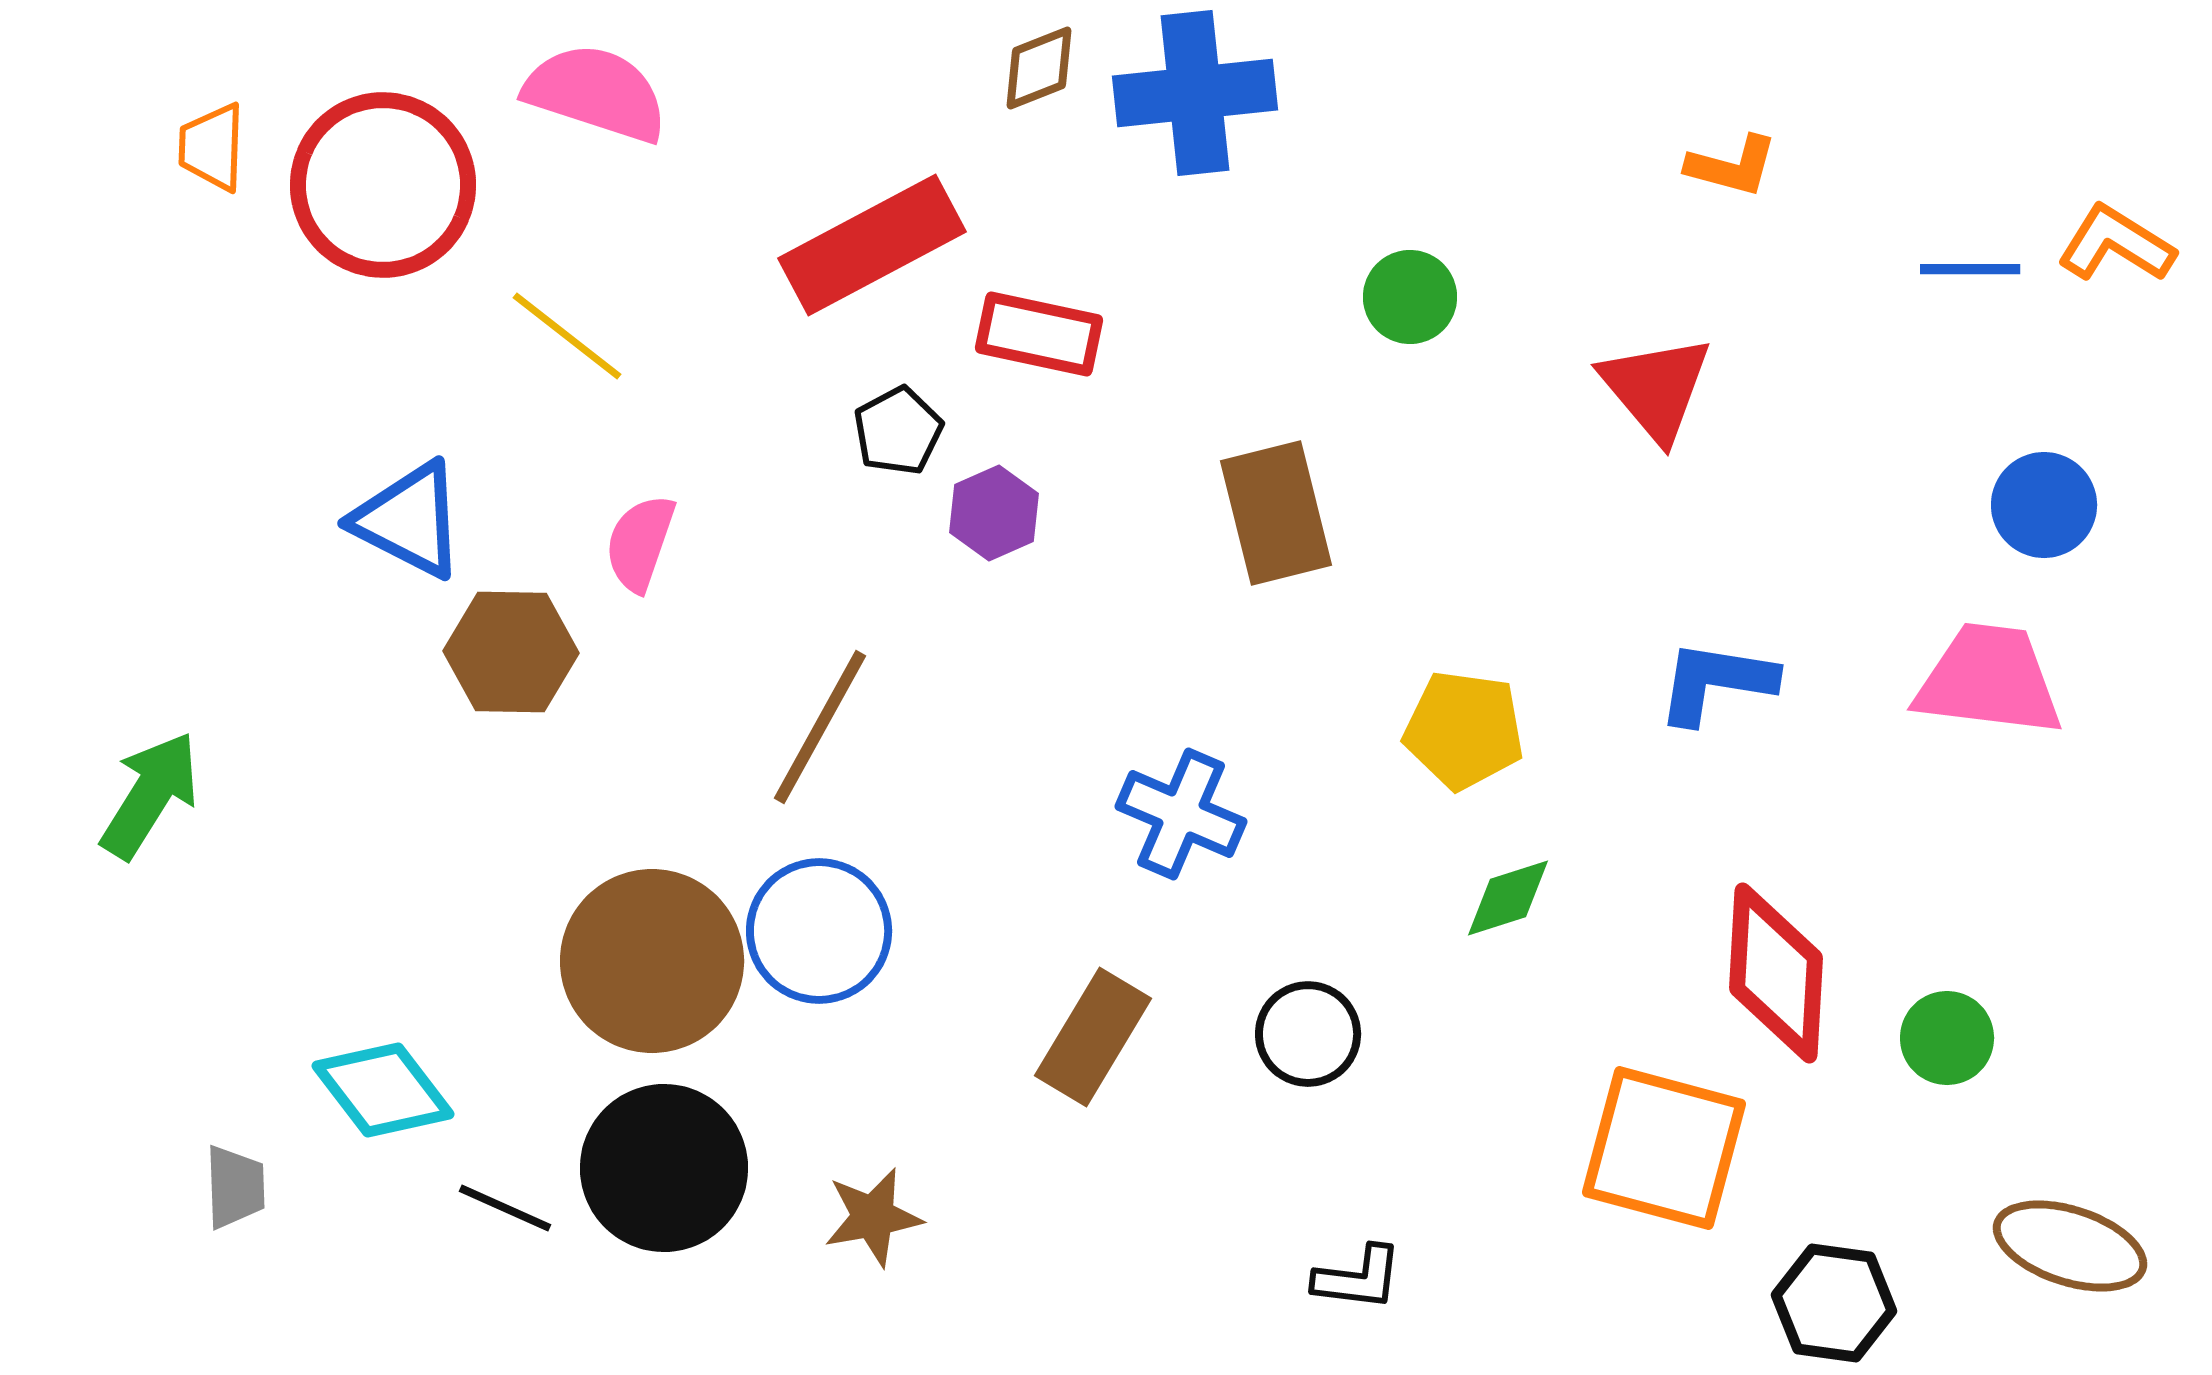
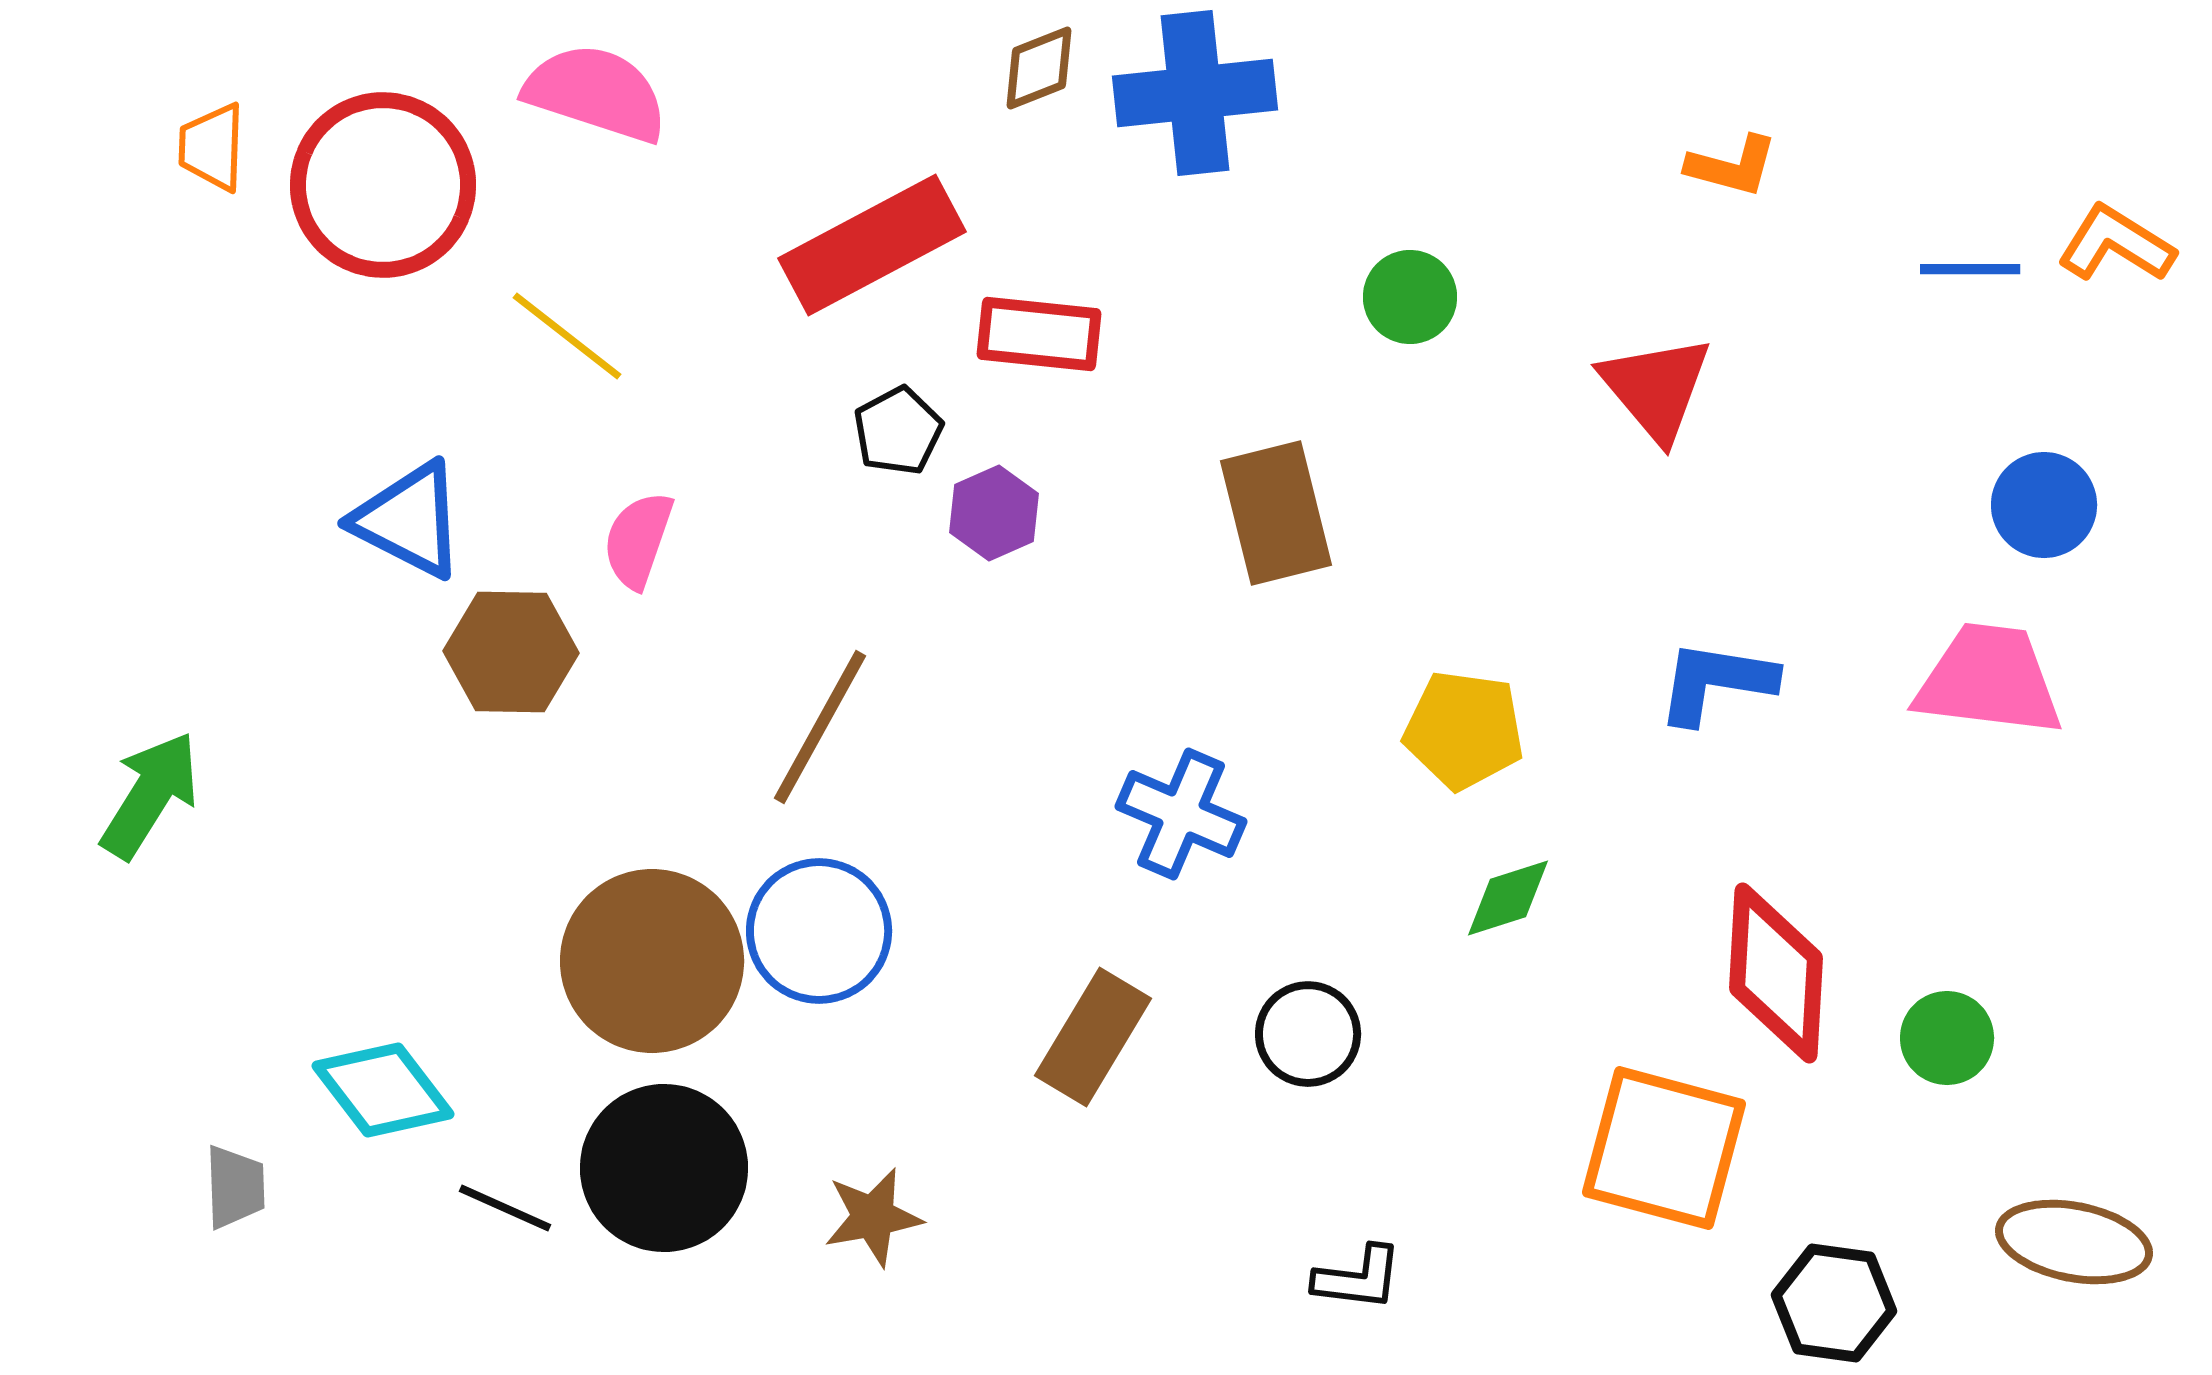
red rectangle at (1039, 334): rotated 6 degrees counterclockwise
pink semicircle at (640, 543): moved 2 px left, 3 px up
brown ellipse at (2070, 1246): moved 4 px right, 4 px up; rotated 7 degrees counterclockwise
